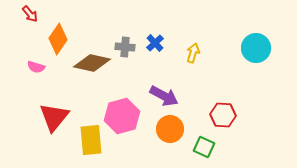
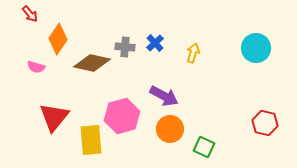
red hexagon: moved 42 px right, 8 px down; rotated 10 degrees clockwise
